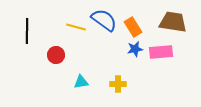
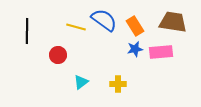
orange rectangle: moved 2 px right, 1 px up
red circle: moved 2 px right
cyan triangle: rotated 28 degrees counterclockwise
